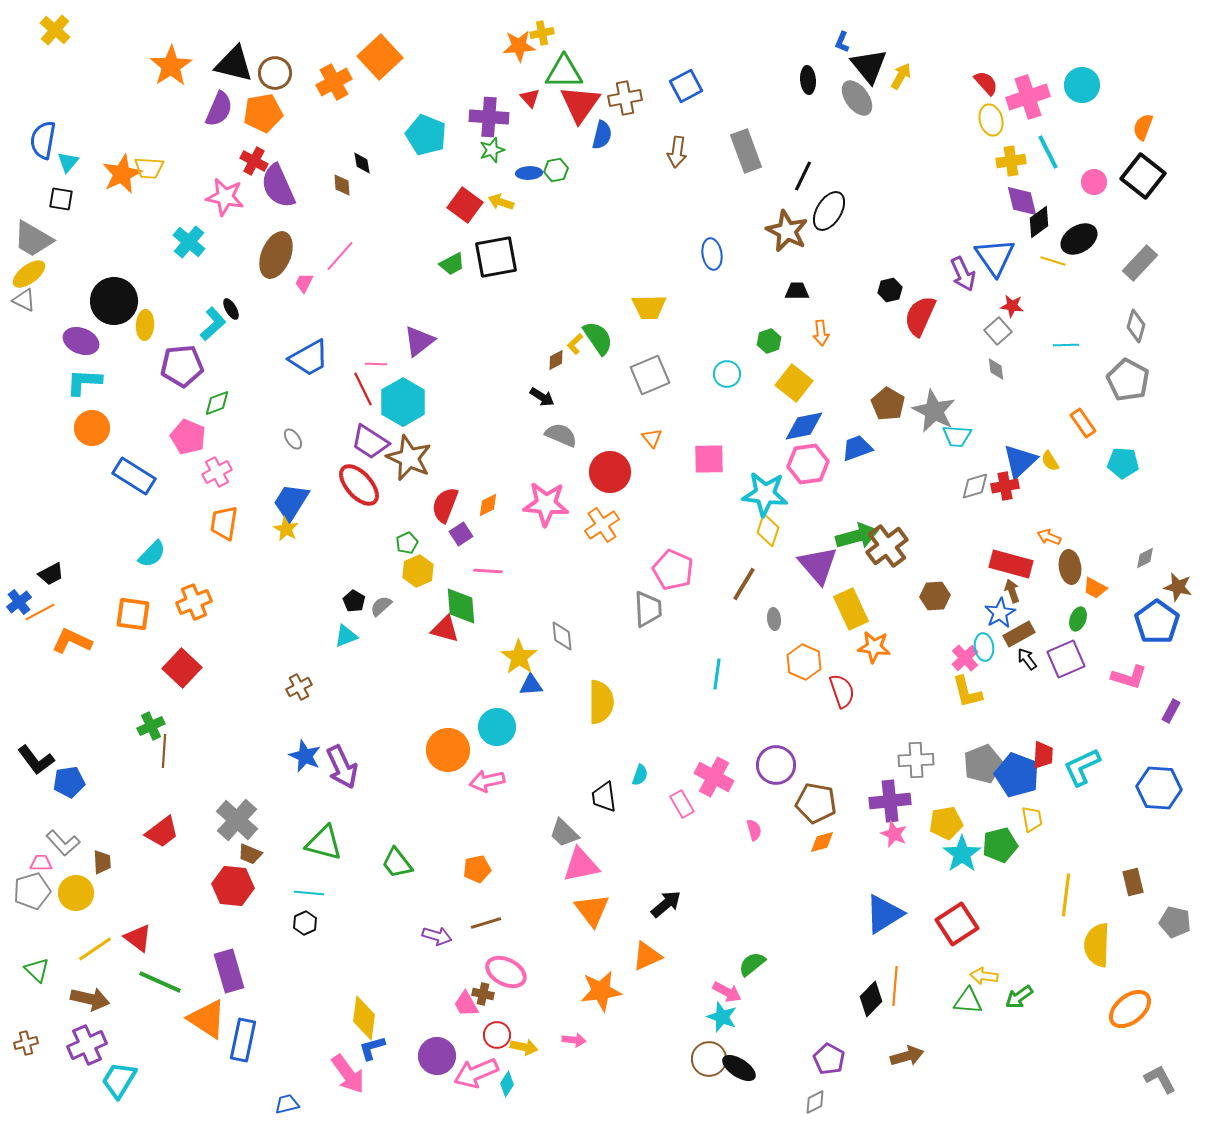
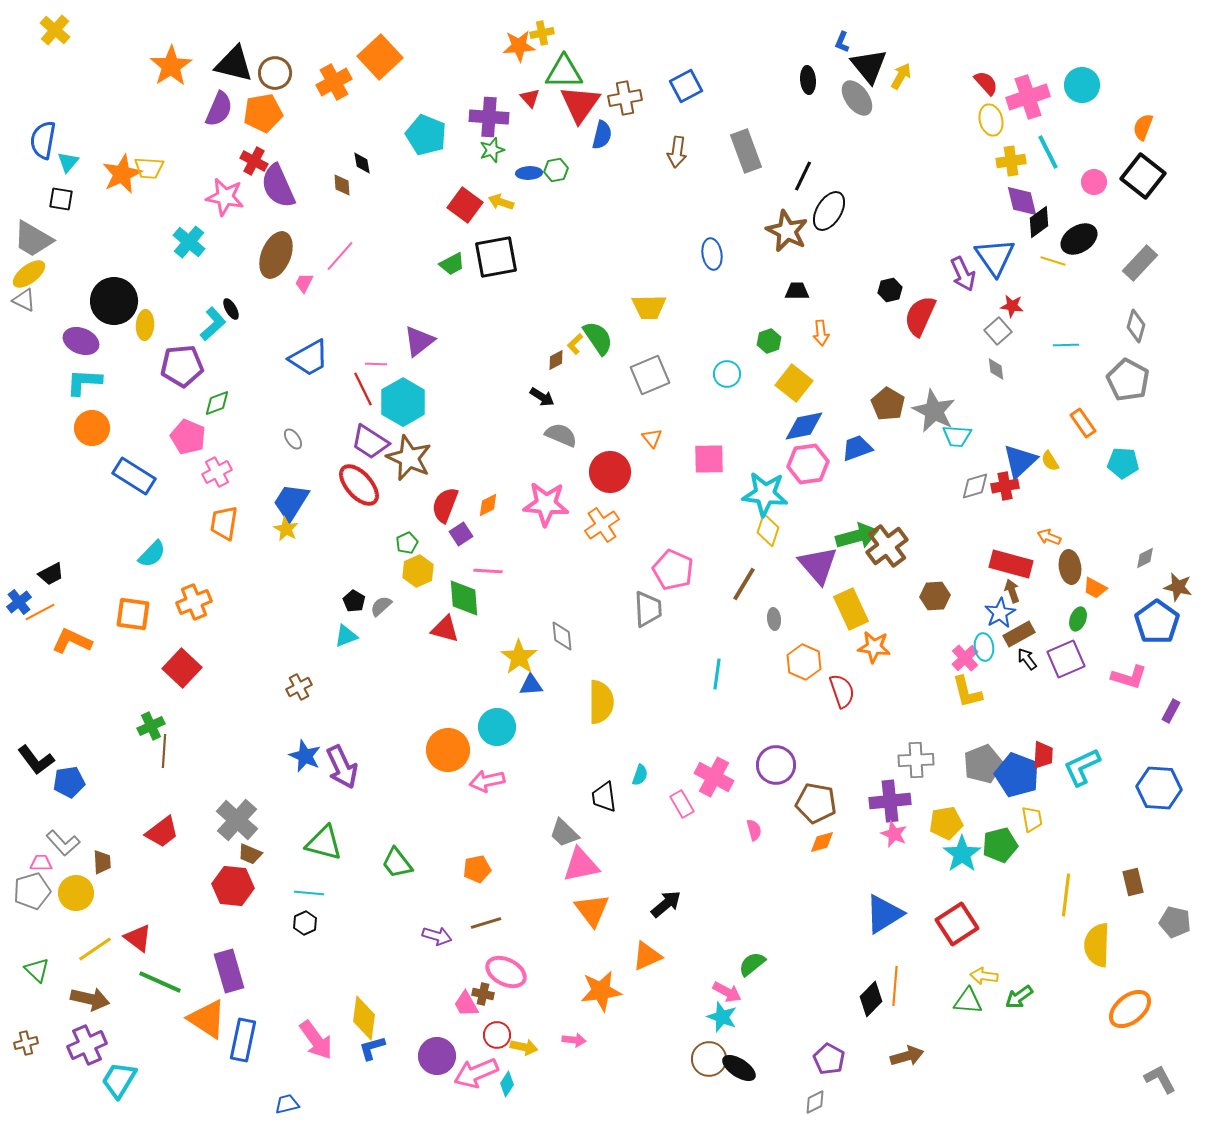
green diamond at (461, 606): moved 3 px right, 8 px up
pink arrow at (348, 1074): moved 32 px left, 34 px up
